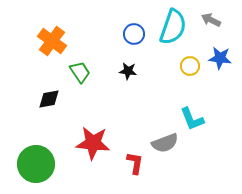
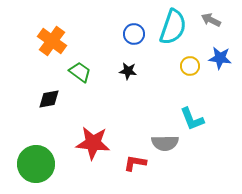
green trapezoid: rotated 20 degrees counterclockwise
gray semicircle: rotated 20 degrees clockwise
red L-shape: rotated 90 degrees counterclockwise
